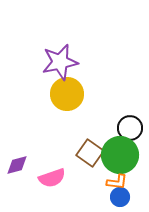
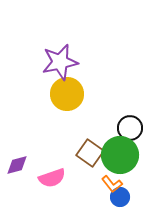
orange L-shape: moved 5 px left, 2 px down; rotated 45 degrees clockwise
